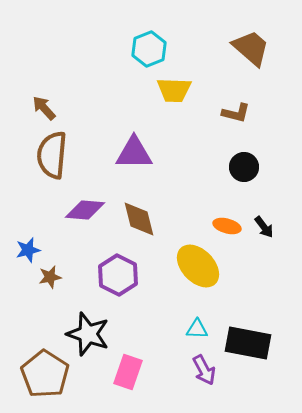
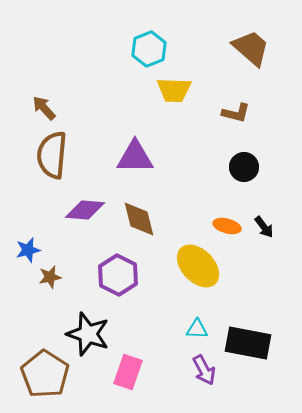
purple triangle: moved 1 px right, 4 px down
